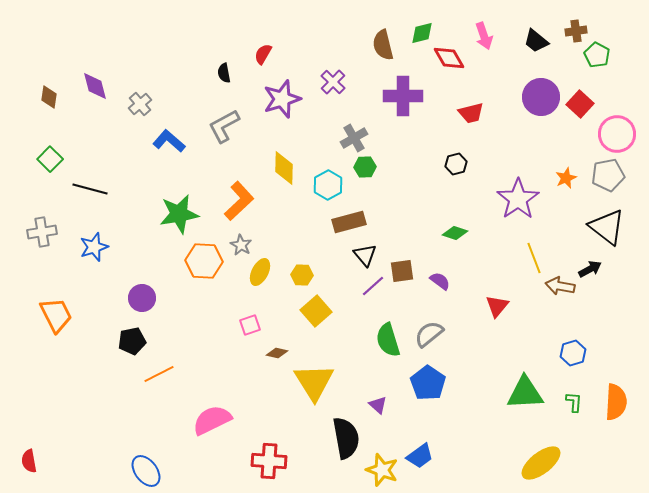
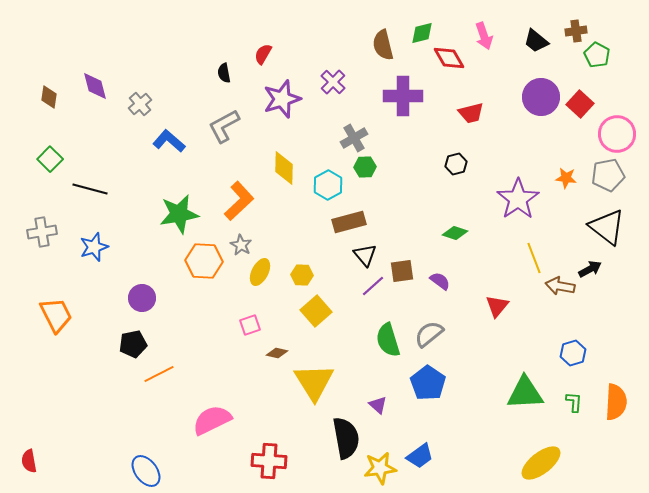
orange star at (566, 178): rotated 30 degrees clockwise
black pentagon at (132, 341): moved 1 px right, 3 px down
yellow star at (382, 470): moved 2 px left, 2 px up; rotated 28 degrees counterclockwise
